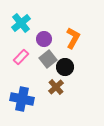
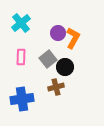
purple circle: moved 14 px right, 6 px up
pink rectangle: rotated 42 degrees counterclockwise
brown cross: rotated 28 degrees clockwise
blue cross: rotated 20 degrees counterclockwise
